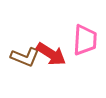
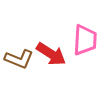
brown L-shape: moved 6 px left, 2 px down
